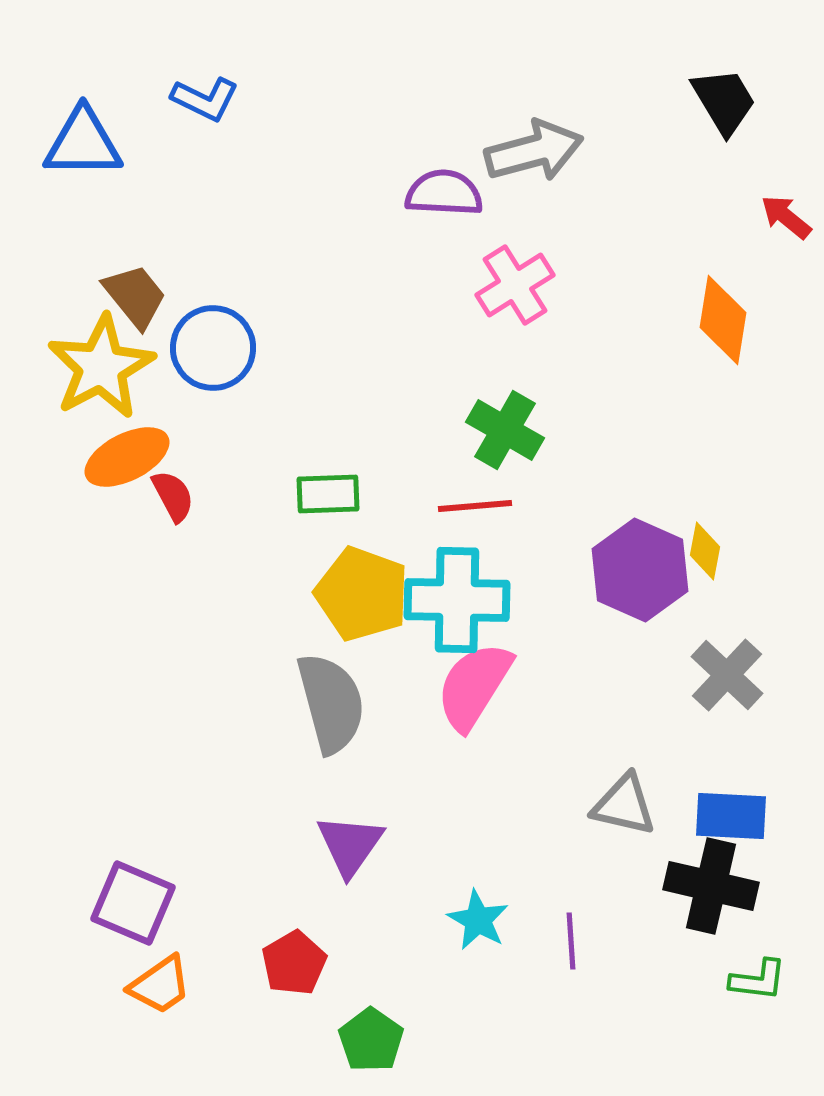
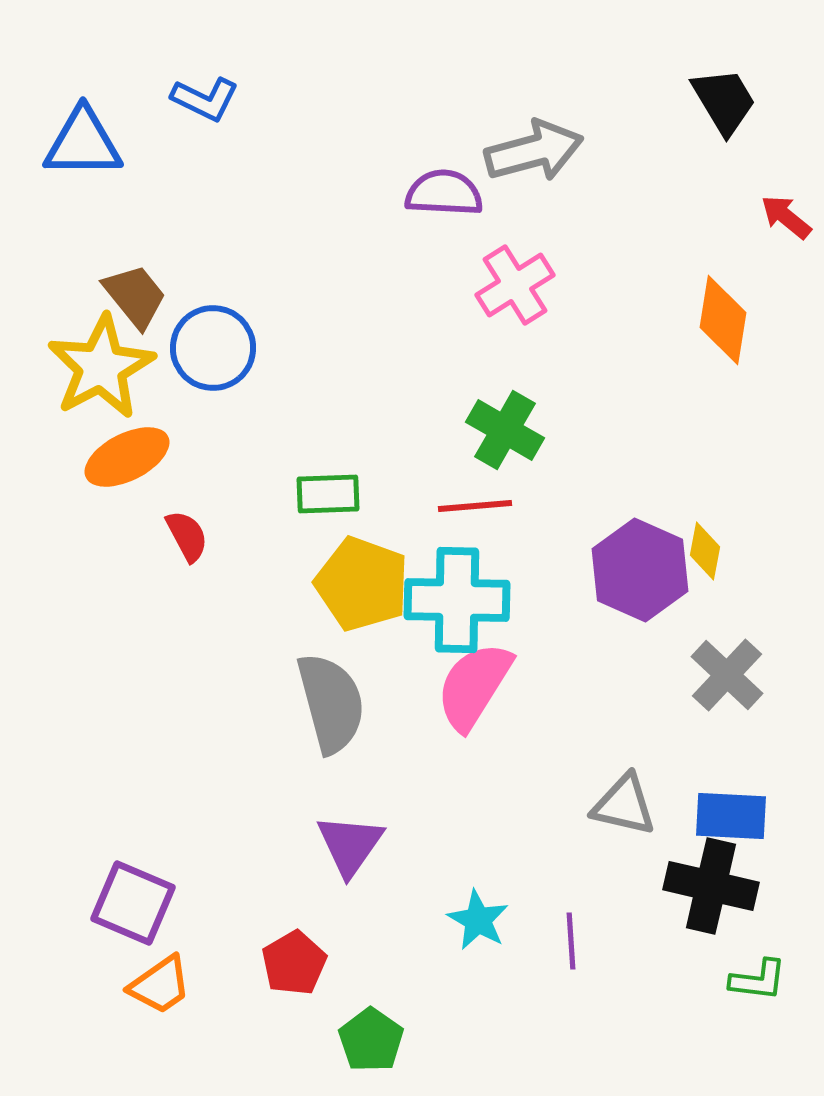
red semicircle: moved 14 px right, 40 px down
yellow pentagon: moved 10 px up
